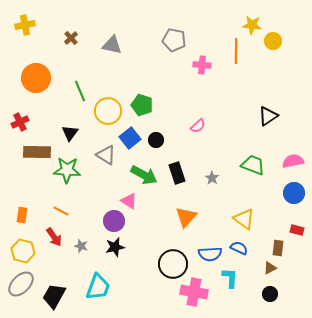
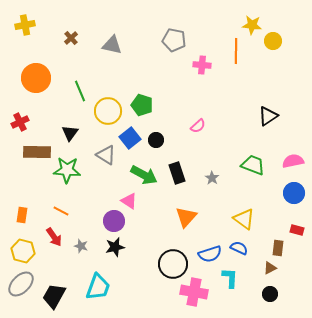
blue semicircle at (210, 254): rotated 15 degrees counterclockwise
